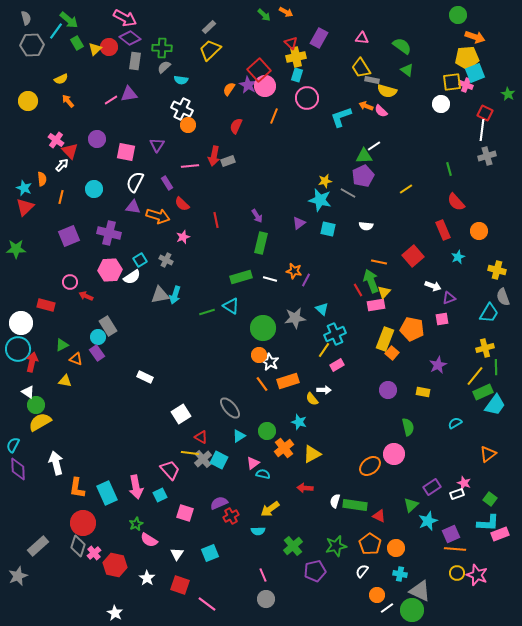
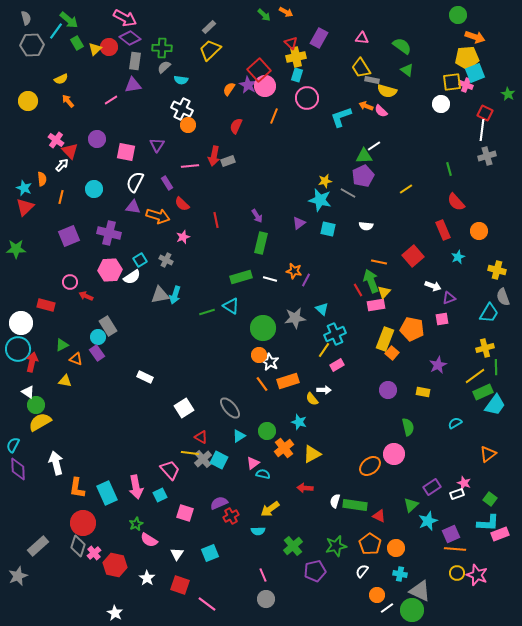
purple triangle at (129, 94): moved 4 px right, 9 px up
yellow line at (475, 376): rotated 15 degrees clockwise
white square at (181, 414): moved 3 px right, 6 px up
